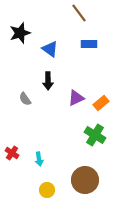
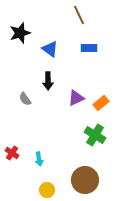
brown line: moved 2 px down; rotated 12 degrees clockwise
blue rectangle: moved 4 px down
